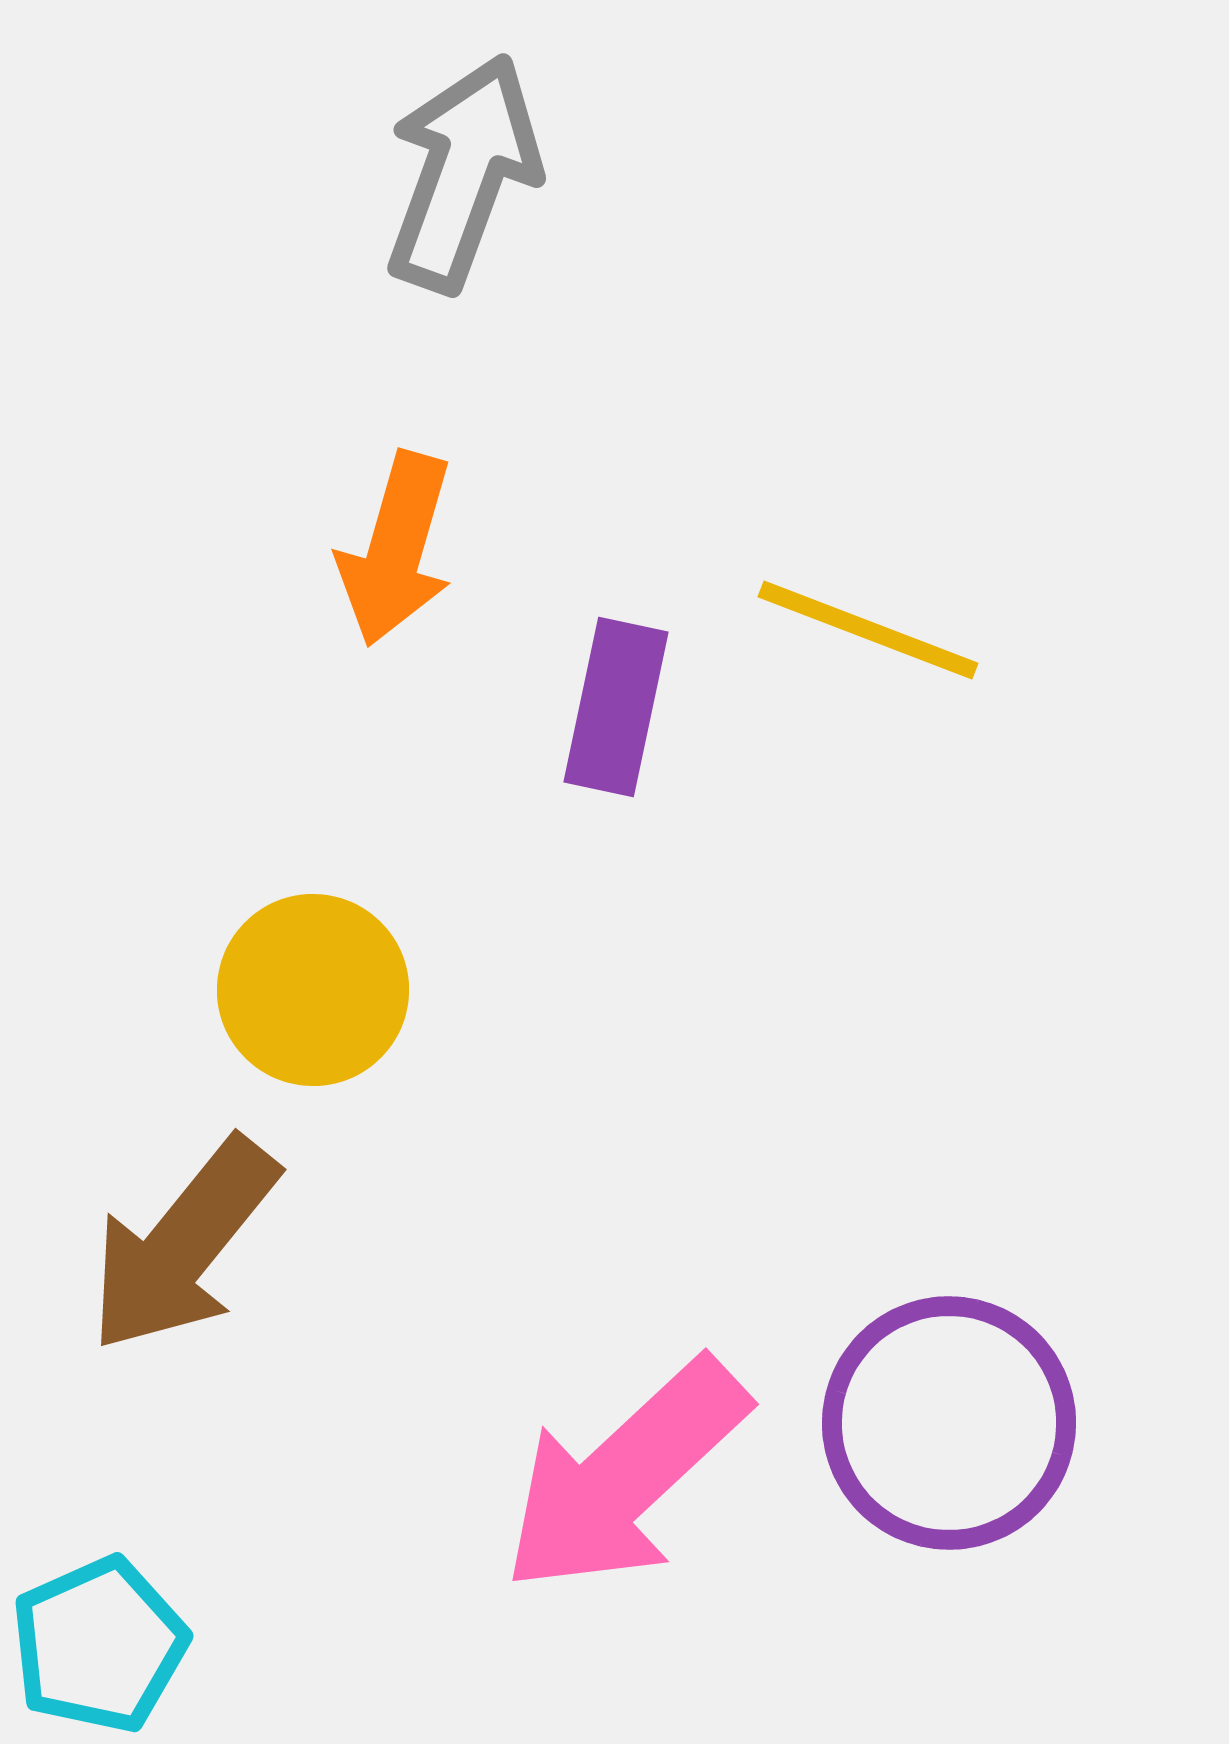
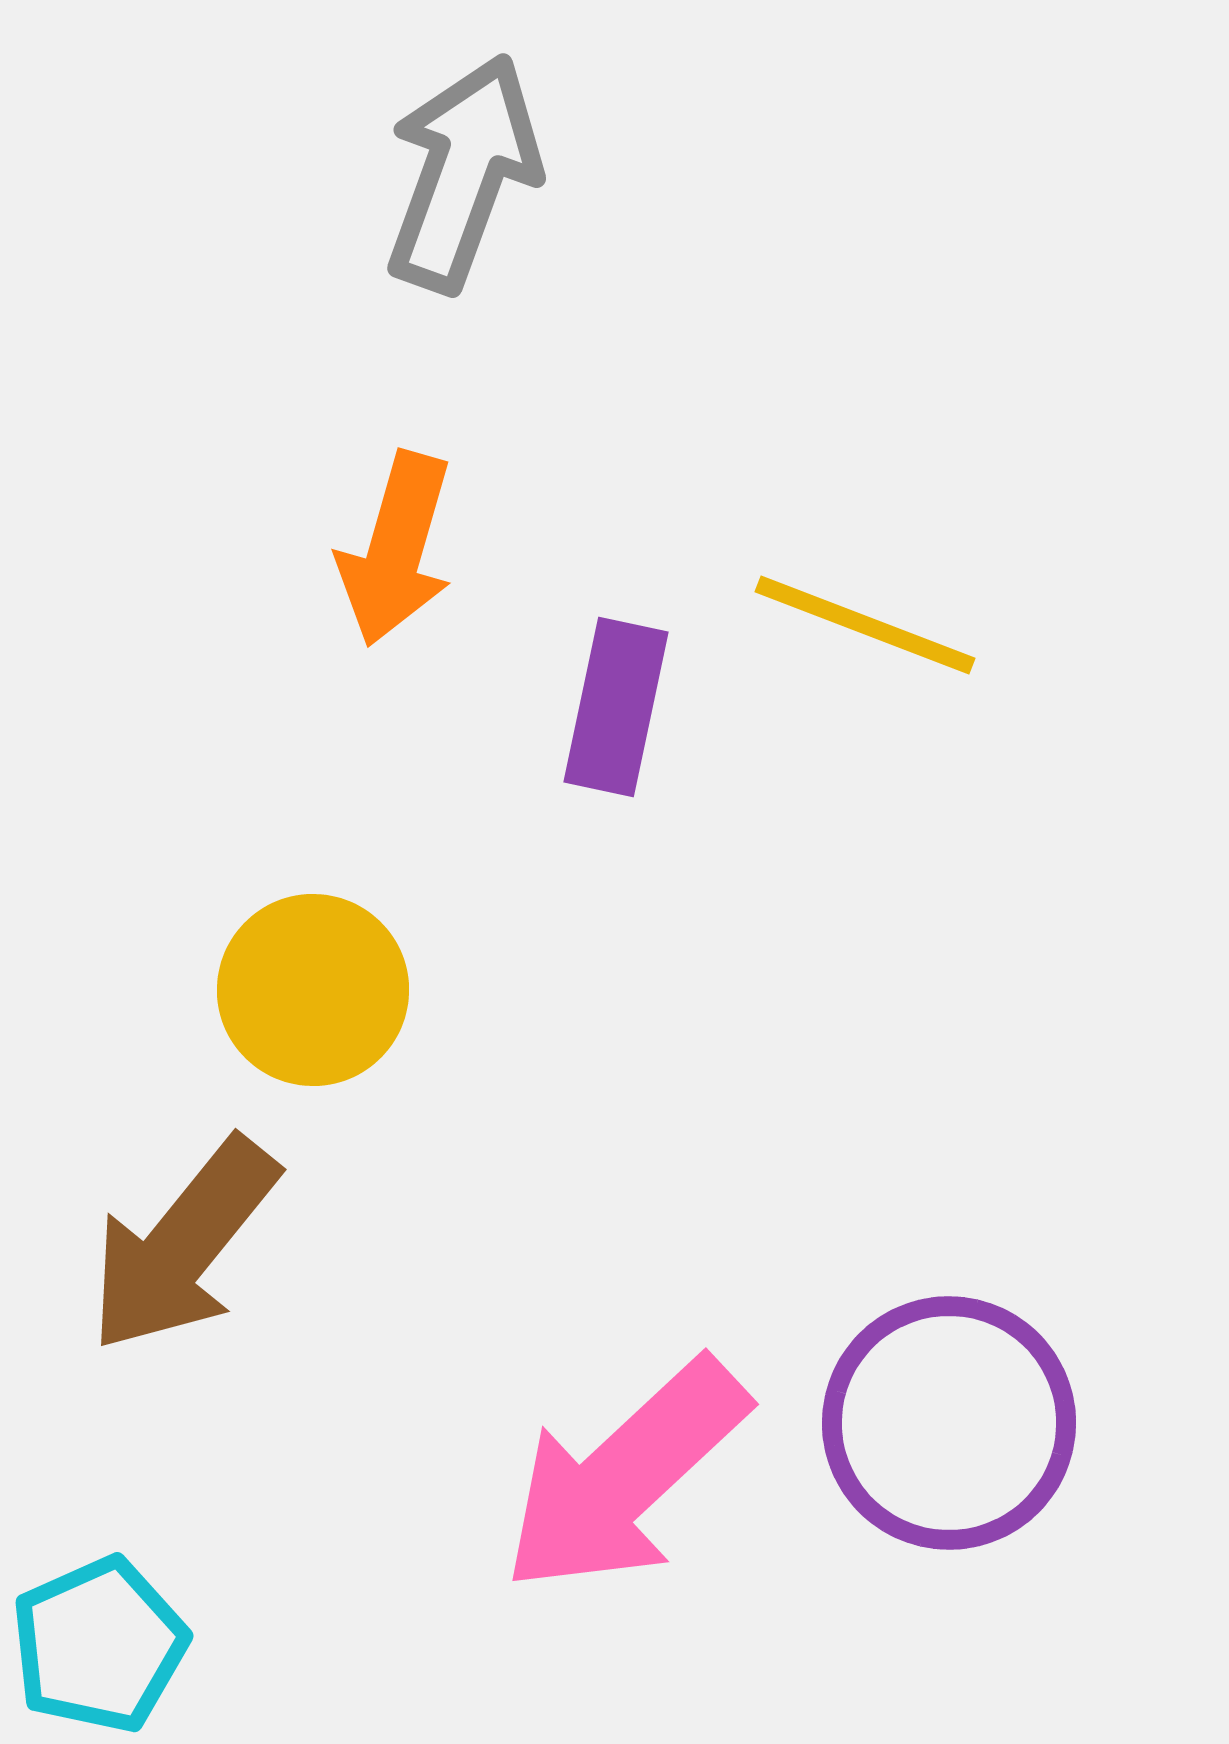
yellow line: moved 3 px left, 5 px up
